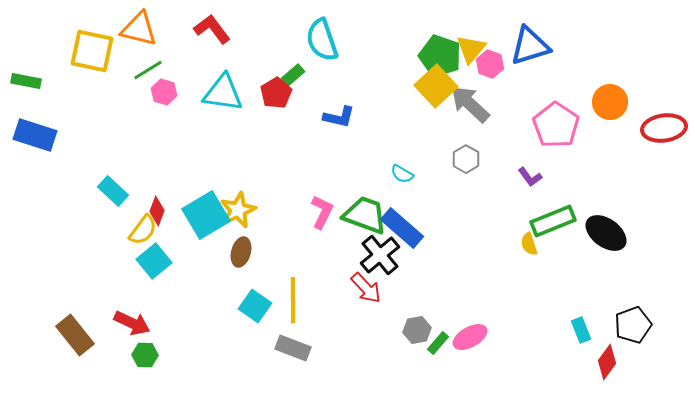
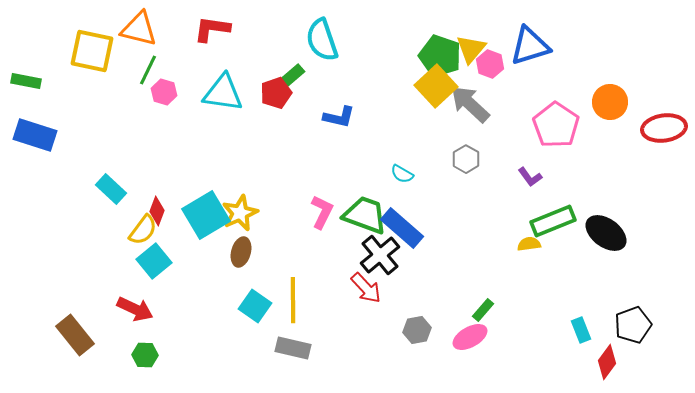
red L-shape at (212, 29): rotated 45 degrees counterclockwise
green line at (148, 70): rotated 32 degrees counterclockwise
red pentagon at (276, 93): rotated 12 degrees clockwise
cyan rectangle at (113, 191): moved 2 px left, 2 px up
yellow star at (238, 210): moved 2 px right, 3 px down
yellow semicircle at (529, 244): rotated 100 degrees clockwise
red arrow at (132, 323): moved 3 px right, 14 px up
green rectangle at (438, 343): moved 45 px right, 33 px up
gray rectangle at (293, 348): rotated 8 degrees counterclockwise
